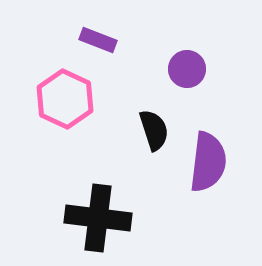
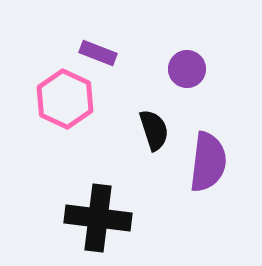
purple rectangle: moved 13 px down
